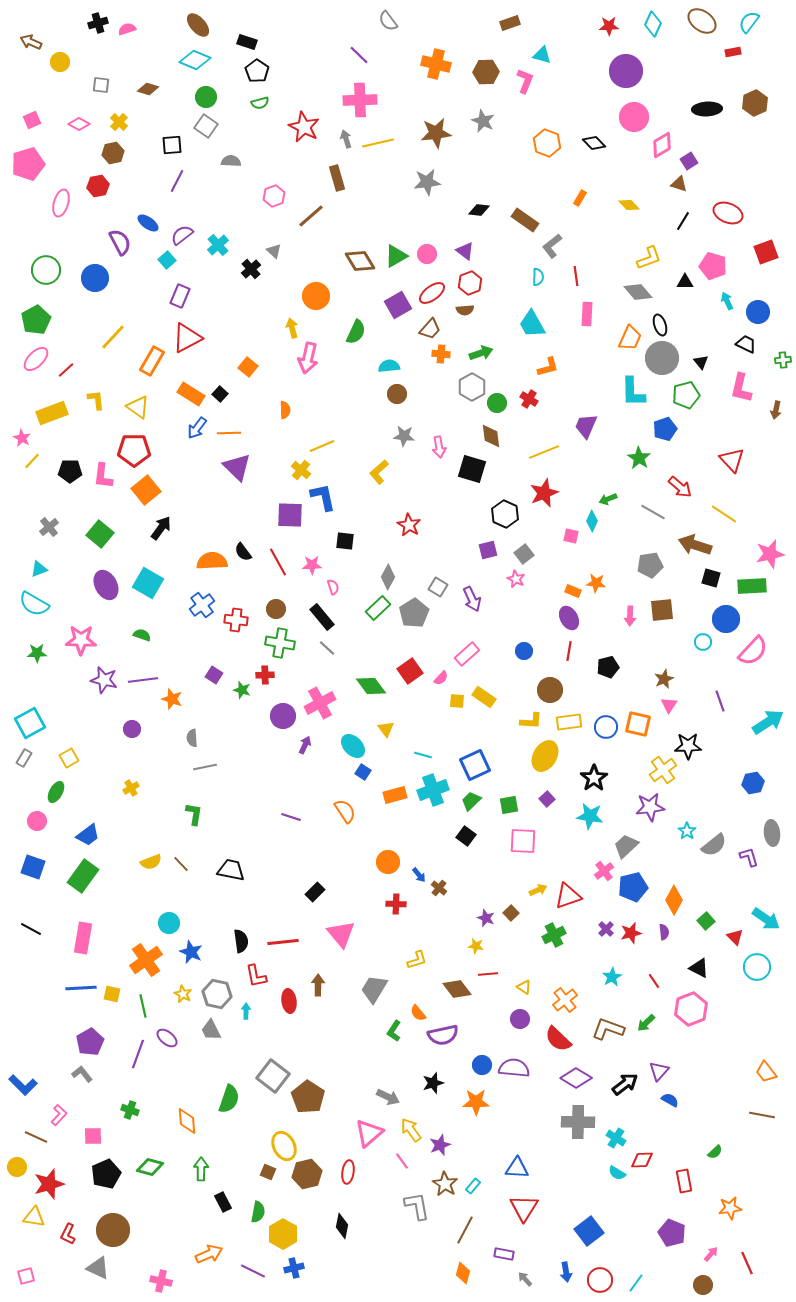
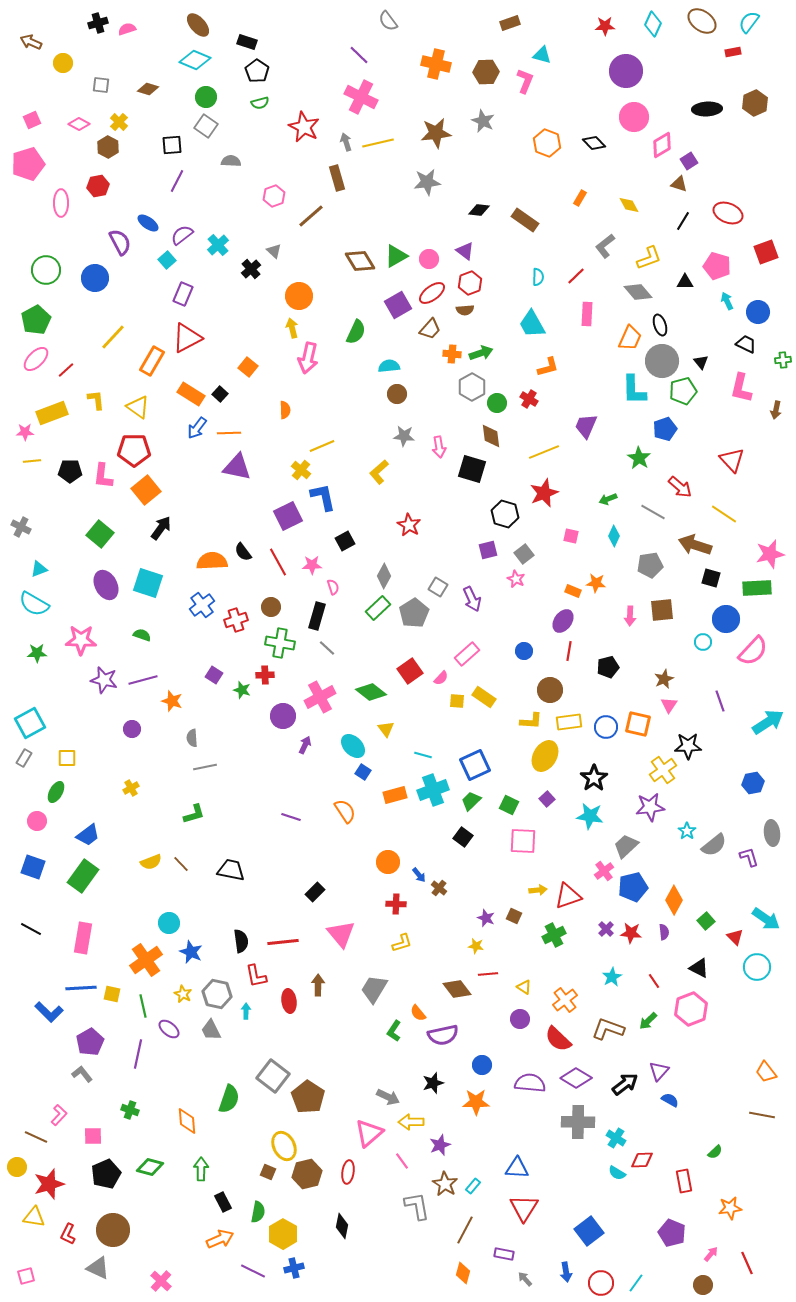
red star at (609, 26): moved 4 px left
yellow circle at (60, 62): moved 3 px right, 1 px down
pink cross at (360, 100): moved 1 px right, 3 px up; rotated 28 degrees clockwise
gray arrow at (346, 139): moved 3 px down
brown hexagon at (113, 153): moved 5 px left, 6 px up; rotated 20 degrees counterclockwise
pink ellipse at (61, 203): rotated 16 degrees counterclockwise
yellow diamond at (629, 205): rotated 15 degrees clockwise
gray L-shape at (552, 246): moved 53 px right
pink circle at (427, 254): moved 2 px right, 5 px down
pink pentagon at (713, 266): moved 4 px right
red line at (576, 276): rotated 54 degrees clockwise
purple rectangle at (180, 296): moved 3 px right, 2 px up
orange circle at (316, 296): moved 17 px left
orange cross at (441, 354): moved 11 px right
gray circle at (662, 358): moved 3 px down
cyan L-shape at (633, 392): moved 1 px right, 2 px up
green pentagon at (686, 395): moved 3 px left, 4 px up
pink star at (22, 438): moved 3 px right, 6 px up; rotated 30 degrees counterclockwise
yellow line at (32, 461): rotated 42 degrees clockwise
purple triangle at (237, 467): rotated 32 degrees counterclockwise
black hexagon at (505, 514): rotated 8 degrees counterclockwise
purple square at (290, 515): moved 2 px left, 1 px down; rotated 28 degrees counterclockwise
cyan diamond at (592, 521): moved 22 px right, 15 px down
gray cross at (49, 527): moved 28 px left; rotated 24 degrees counterclockwise
black square at (345, 541): rotated 36 degrees counterclockwise
gray diamond at (388, 577): moved 4 px left, 1 px up
cyan square at (148, 583): rotated 12 degrees counterclockwise
green rectangle at (752, 586): moved 5 px right, 2 px down
brown circle at (276, 609): moved 5 px left, 2 px up
black rectangle at (322, 617): moved 5 px left, 1 px up; rotated 56 degrees clockwise
purple ellipse at (569, 618): moved 6 px left, 3 px down; rotated 65 degrees clockwise
red cross at (236, 620): rotated 25 degrees counterclockwise
purple line at (143, 680): rotated 8 degrees counterclockwise
green diamond at (371, 686): moved 6 px down; rotated 16 degrees counterclockwise
orange star at (172, 699): moved 2 px down
pink cross at (320, 703): moved 6 px up
yellow square at (69, 758): moved 2 px left; rotated 30 degrees clockwise
green square at (509, 805): rotated 36 degrees clockwise
green L-shape at (194, 814): rotated 65 degrees clockwise
black square at (466, 836): moved 3 px left, 1 px down
yellow arrow at (538, 890): rotated 18 degrees clockwise
brown square at (511, 913): moved 3 px right, 3 px down; rotated 21 degrees counterclockwise
red star at (631, 933): rotated 20 degrees clockwise
yellow L-shape at (417, 960): moved 15 px left, 17 px up
green arrow at (646, 1023): moved 2 px right, 2 px up
purple ellipse at (167, 1038): moved 2 px right, 9 px up
purple line at (138, 1054): rotated 8 degrees counterclockwise
purple semicircle at (514, 1068): moved 16 px right, 15 px down
blue L-shape at (23, 1085): moved 26 px right, 73 px up
yellow arrow at (411, 1130): moved 8 px up; rotated 55 degrees counterclockwise
orange arrow at (209, 1254): moved 11 px right, 15 px up
red circle at (600, 1280): moved 1 px right, 3 px down
pink cross at (161, 1281): rotated 30 degrees clockwise
